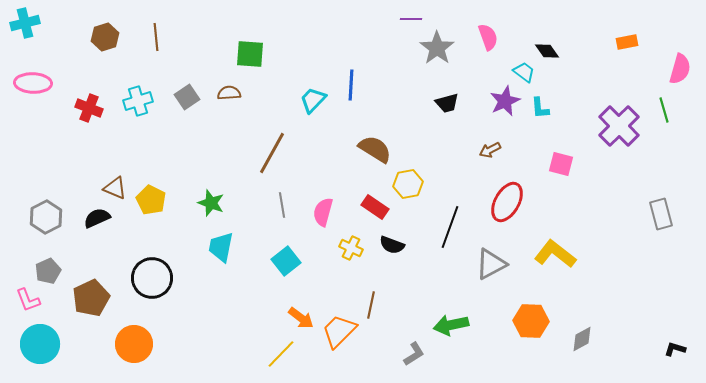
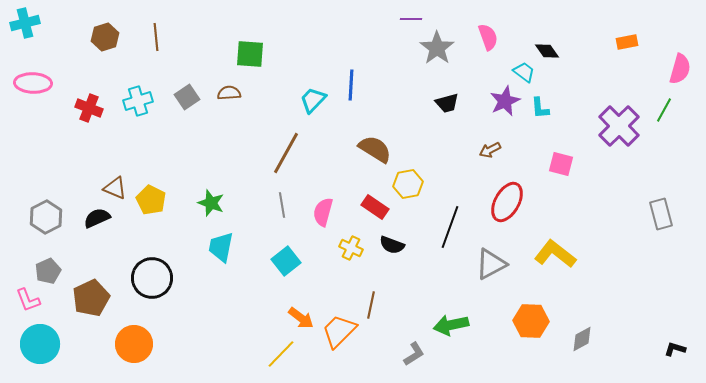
green line at (664, 110): rotated 45 degrees clockwise
brown line at (272, 153): moved 14 px right
